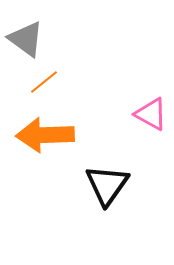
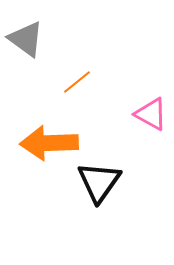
orange line: moved 33 px right
orange arrow: moved 4 px right, 8 px down
black triangle: moved 8 px left, 3 px up
